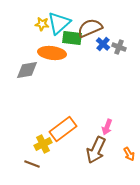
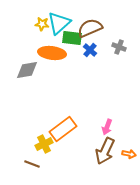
blue cross: moved 13 px left, 6 px down
yellow cross: moved 1 px right
brown arrow: moved 9 px right, 1 px down
orange arrow: rotated 48 degrees counterclockwise
